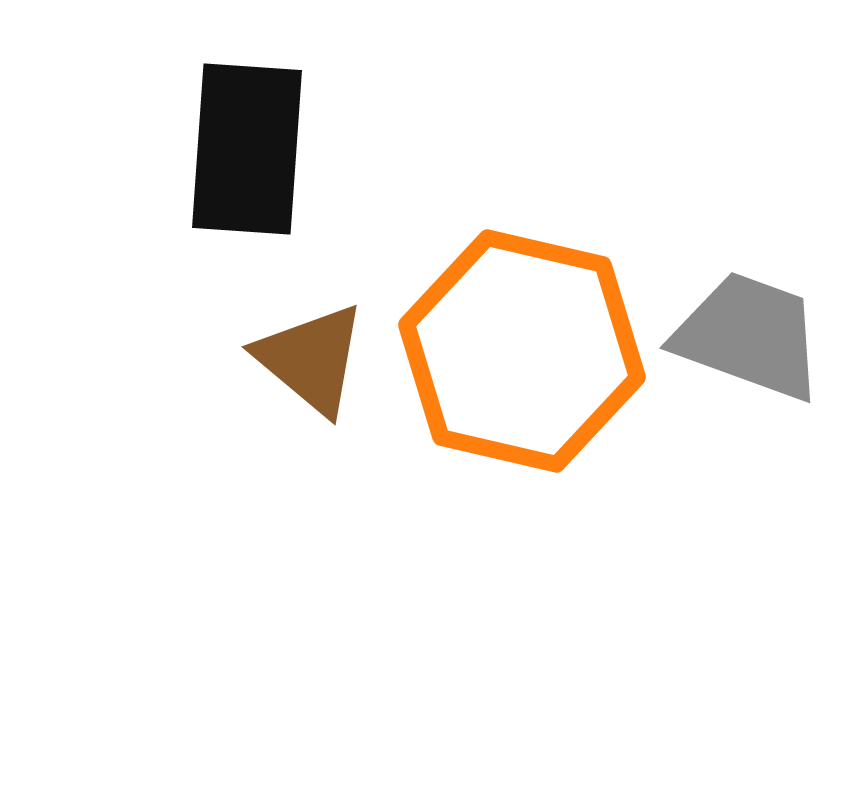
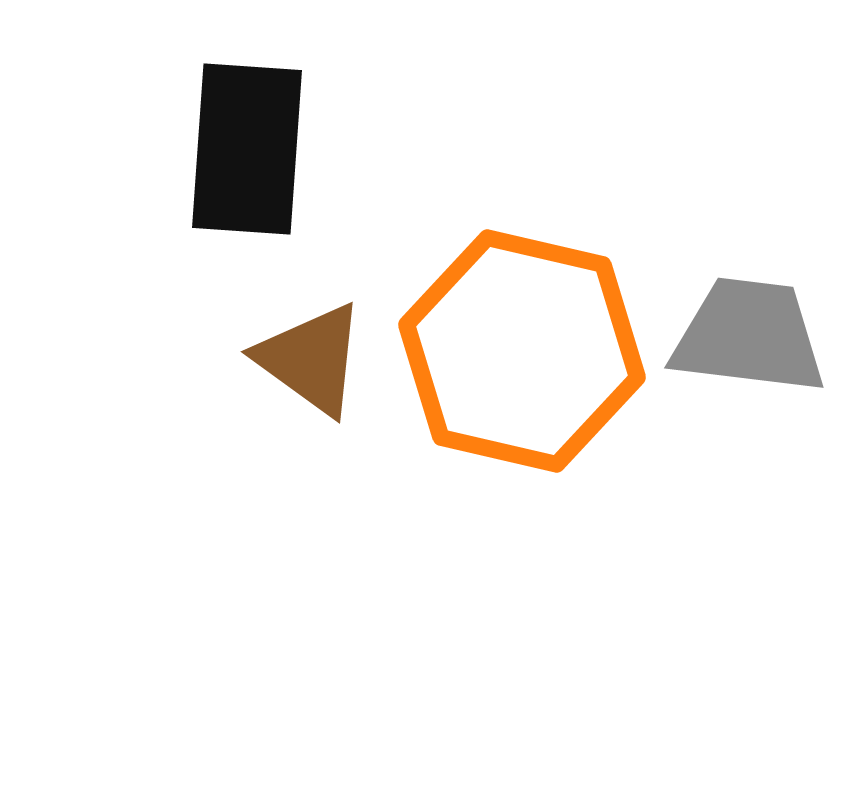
gray trapezoid: rotated 13 degrees counterclockwise
brown triangle: rotated 4 degrees counterclockwise
